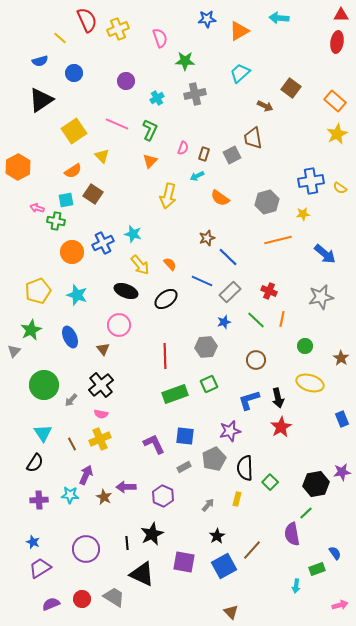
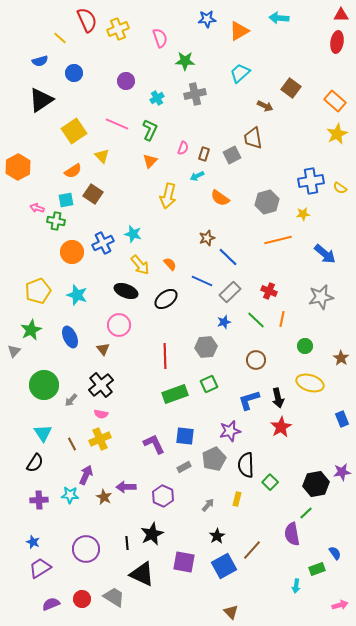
black semicircle at (245, 468): moved 1 px right, 3 px up
